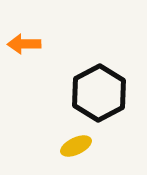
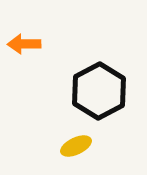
black hexagon: moved 2 px up
